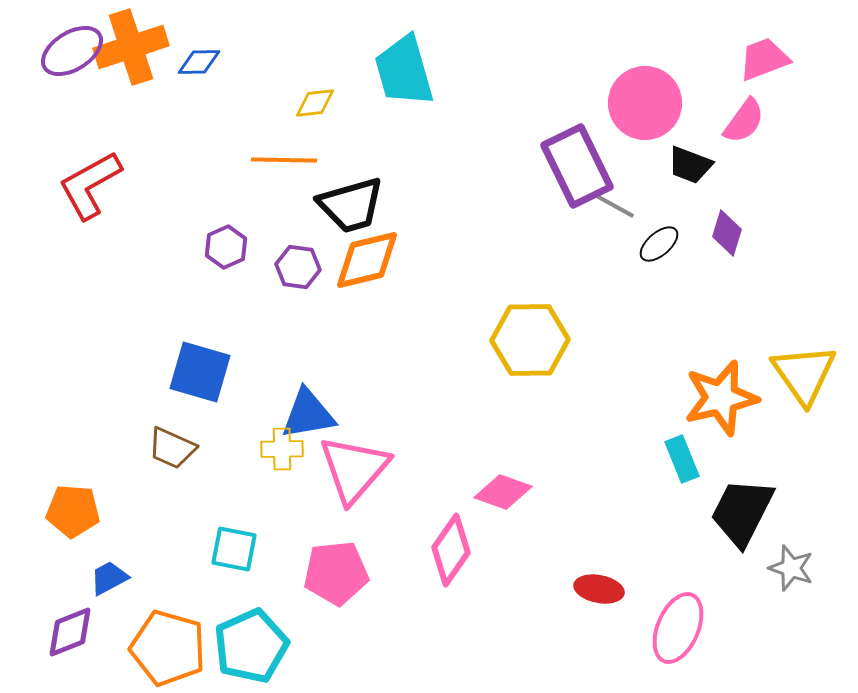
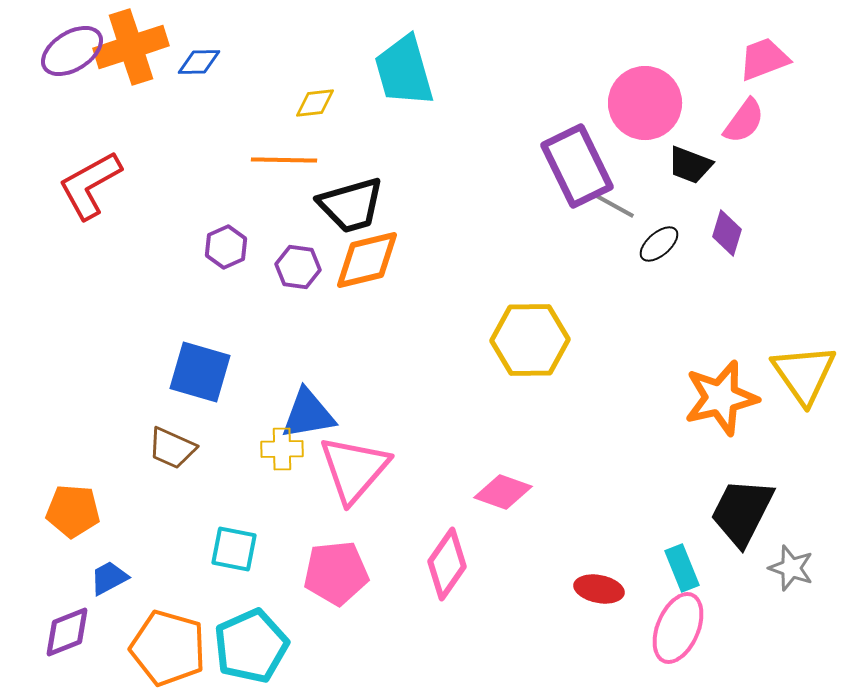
cyan rectangle at (682, 459): moved 109 px down
pink diamond at (451, 550): moved 4 px left, 14 px down
purple diamond at (70, 632): moved 3 px left
